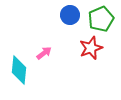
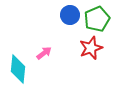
green pentagon: moved 4 px left
cyan diamond: moved 1 px left, 1 px up
